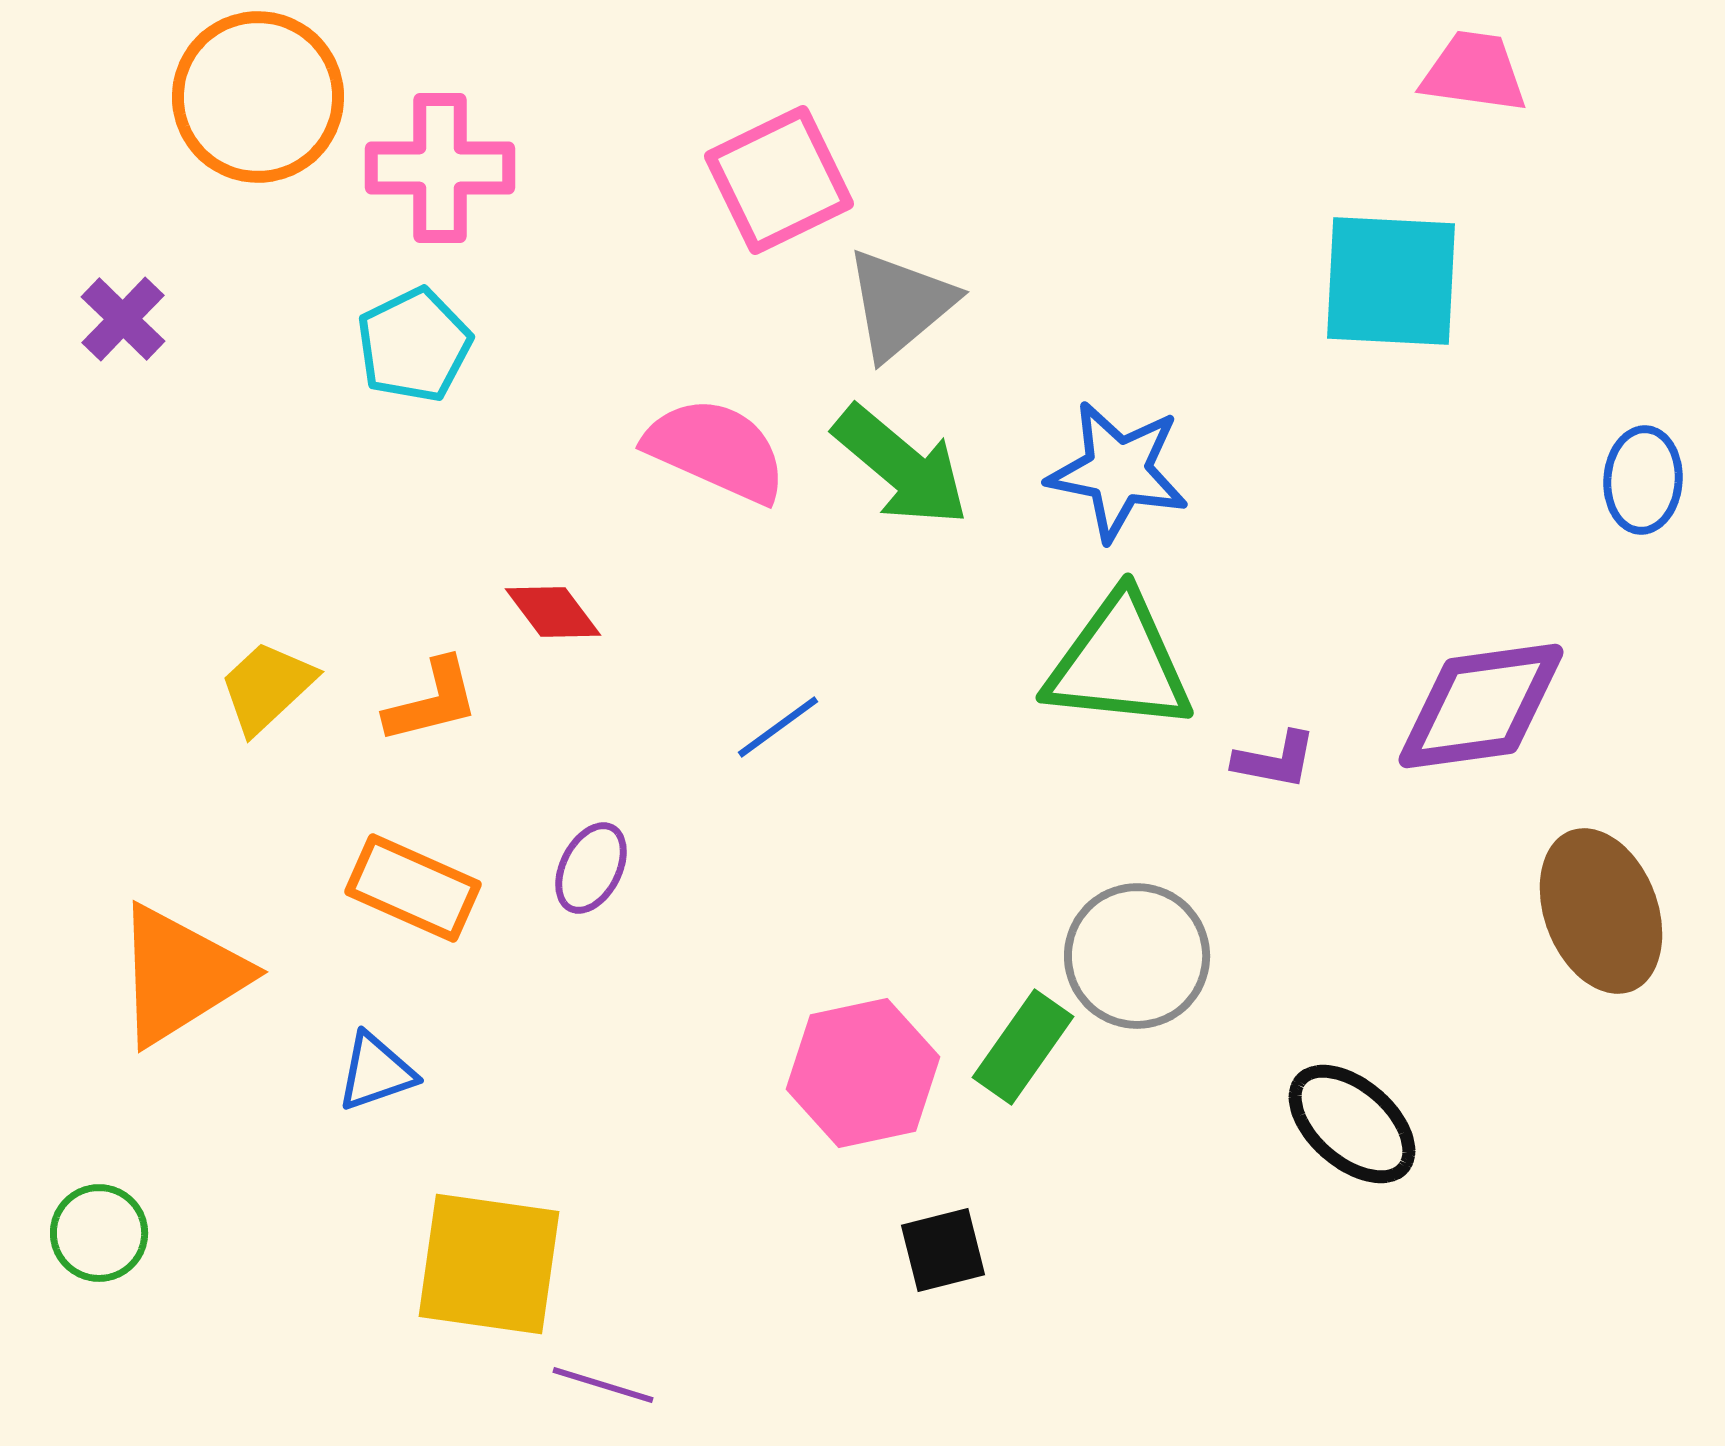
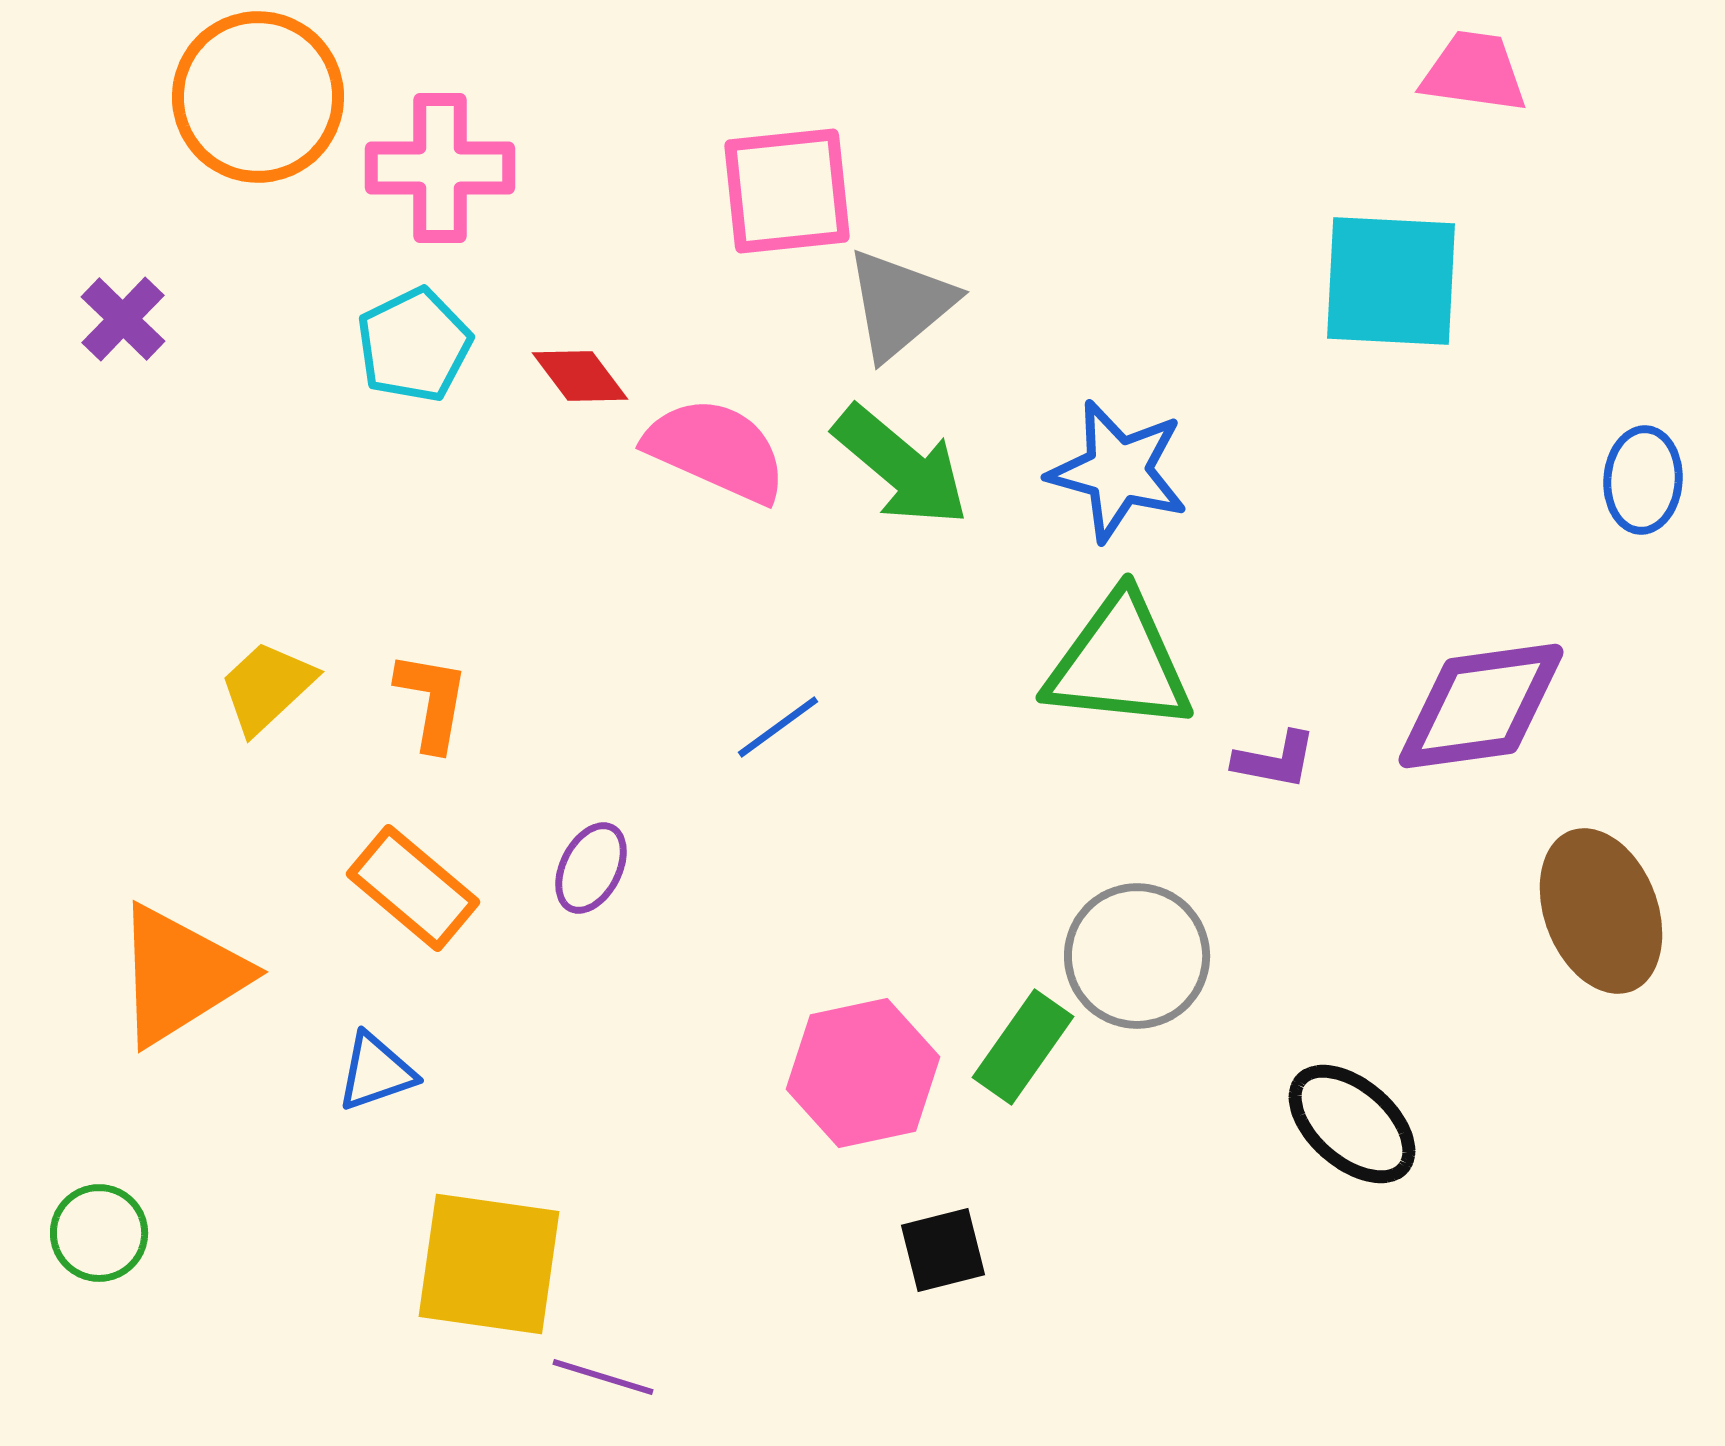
pink square: moved 8 px right, 11 px down; rotated 20 degrees clockwise
blue star: rotated 4 degrees clockwise
red diamond: moved 27 px right, 236 px up
orange L-shape: rotated 66 degrees counterclockwise
orange rectangle: rotated 16 degrees clockwise
purple line: moved 8 px up
